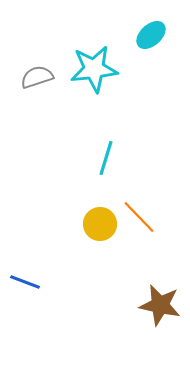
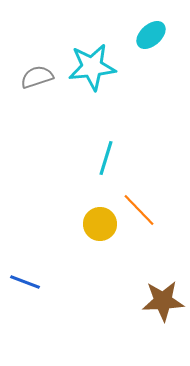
cyan star: moved 2 px left, 2 px up
orange line: moved 7 px up
brown star: moved 3 px right, 4 px up; rotated 15 degrees counterclockwise
